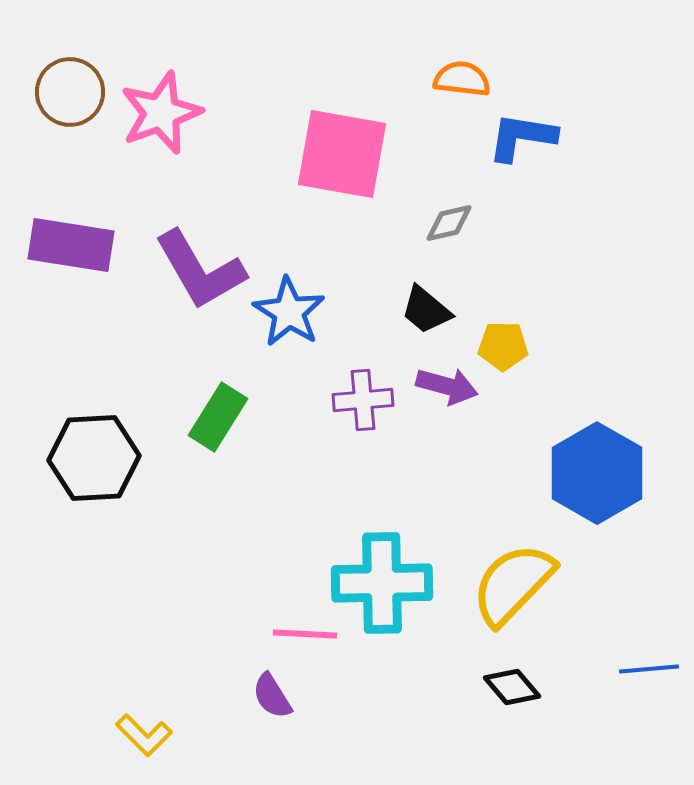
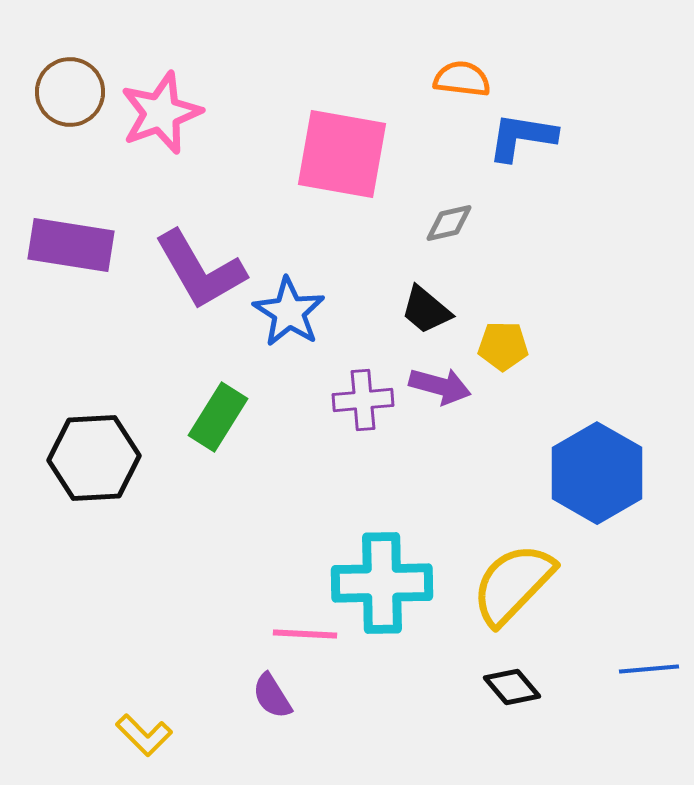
purple arrow: moved 7 px left
